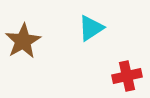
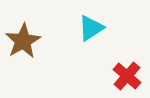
red cross: rotated 36 degrees counterclockwise
